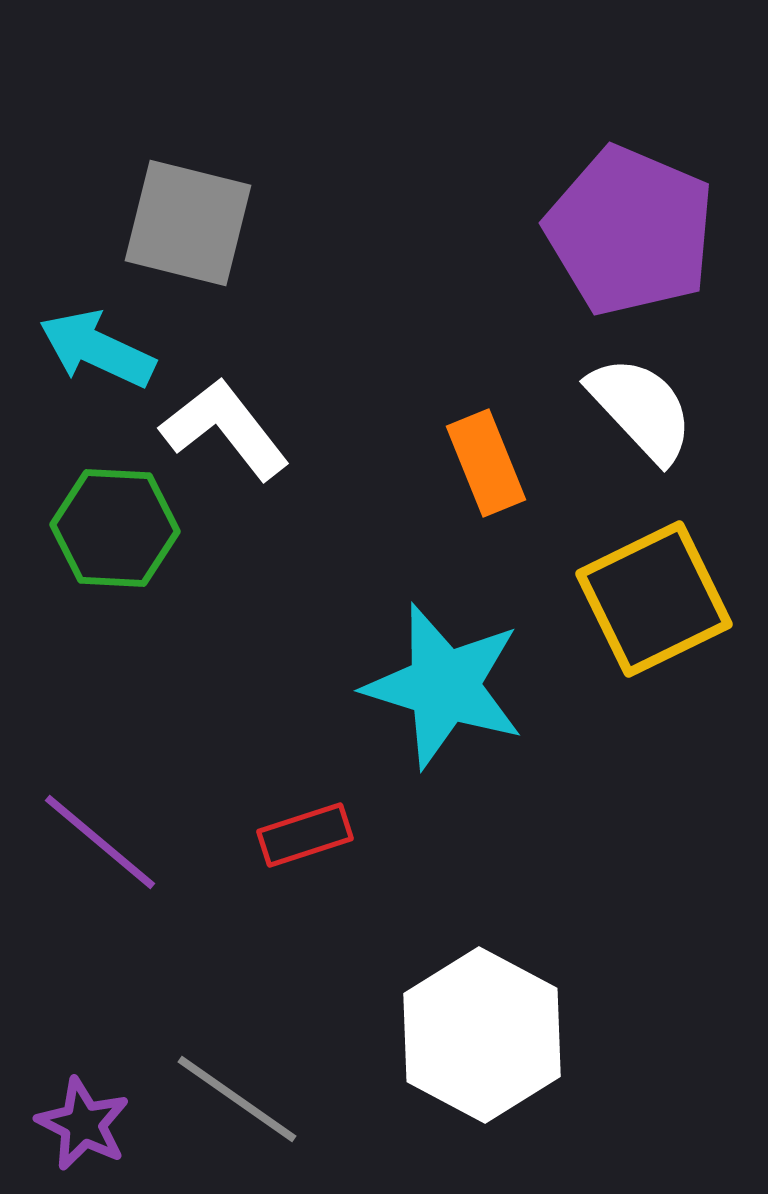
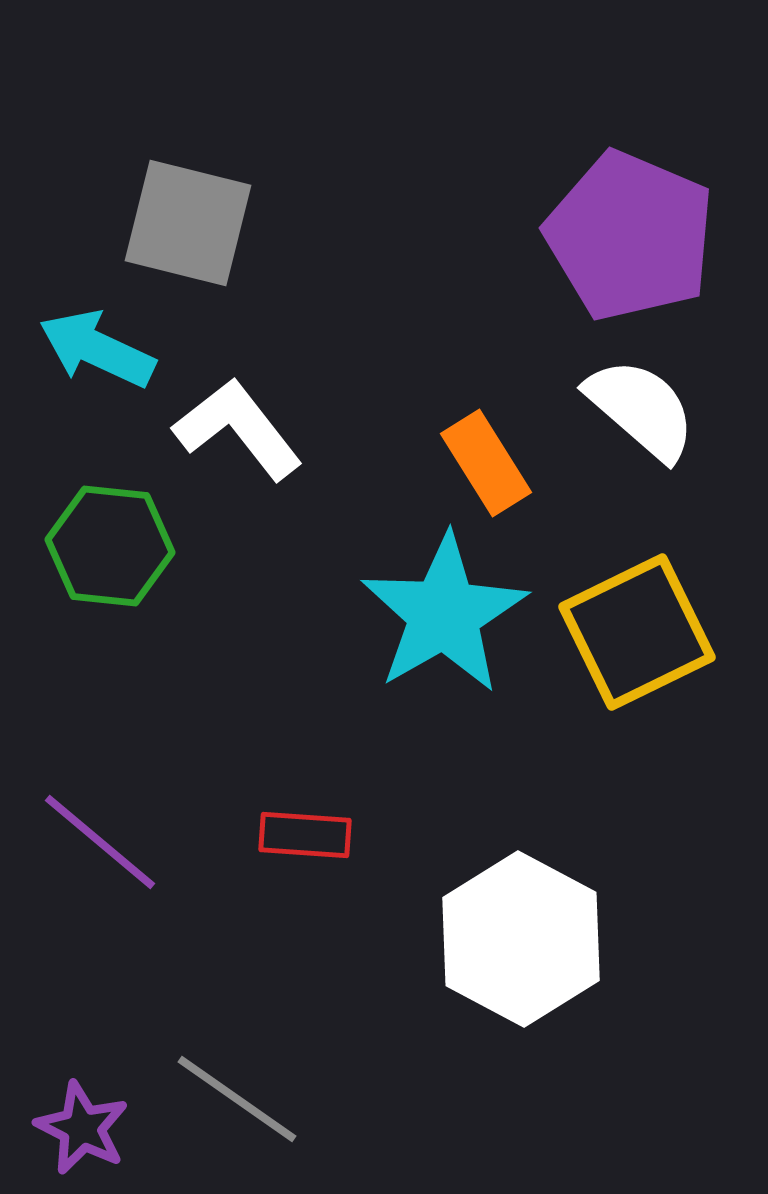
purple pentagon: moved 5 px down
white semicircle: rotated 6 degrees counterclockwise
white L-shape: moved 13 px right
orange rectangle: rotated 10 degrees counterclockwise
green hexagon: moved 5 px left, 18 px down; rotated 3 degrees clockwise
yellow square: moved 17 px left, 33 px down
cyan star: moved 72 px up; rotated 25 degrees clockwise
red rectangle: rotated 22 degrees clockwise
white hexagon: moved 39 px right, 96 px up
purple star: moved 1 px left, 4 px down
